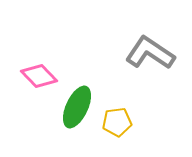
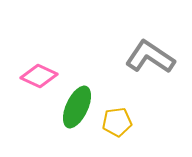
gray L-shape: moved 4 px down
pink diamond: rotated 21 degrees counterclockwise
